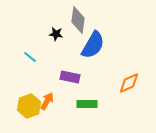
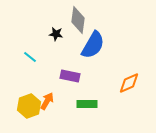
purple rectangle: moved 1 px up
